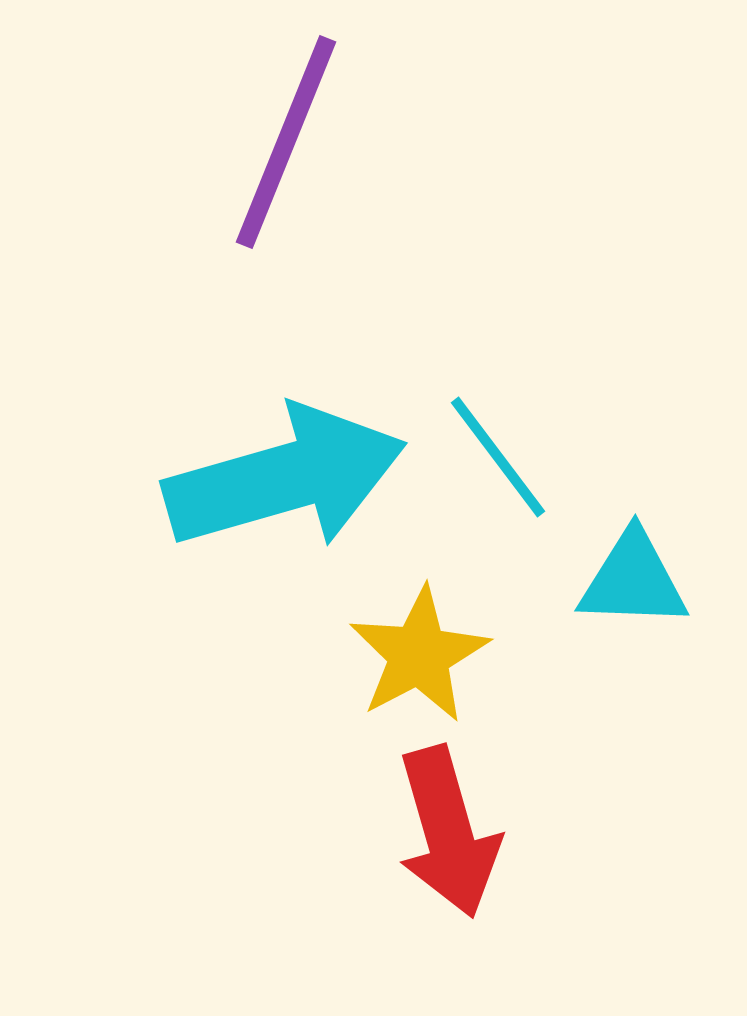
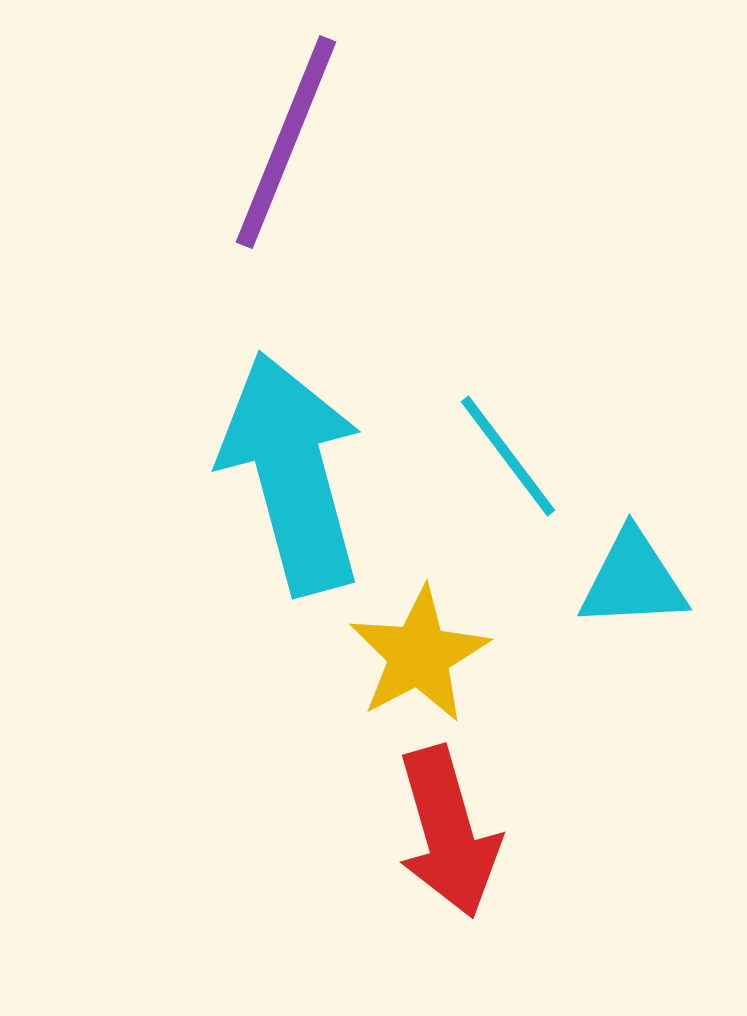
cyan line: moved 10 px right, 1 px up
cyan arrow: moved 7 px right, 5 px up; rotated 89 degrees counterclockwise
cyan triangle: rotated 5 degrees counterclockwise
